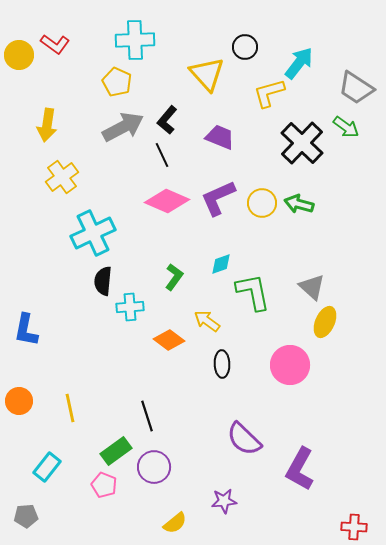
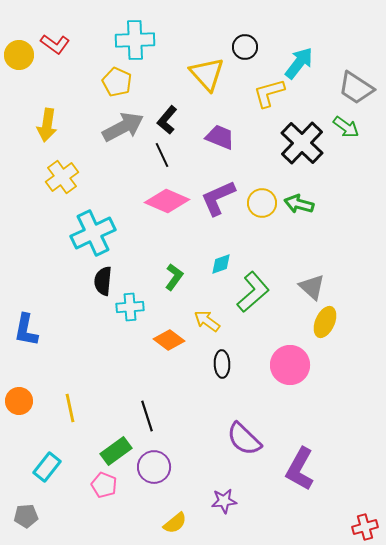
green L-shape at (253, 292): rotated 60 degrees clockwise
red cross at (354, 527): moved 11 px right; rotated 20 degrees counterclockwise
